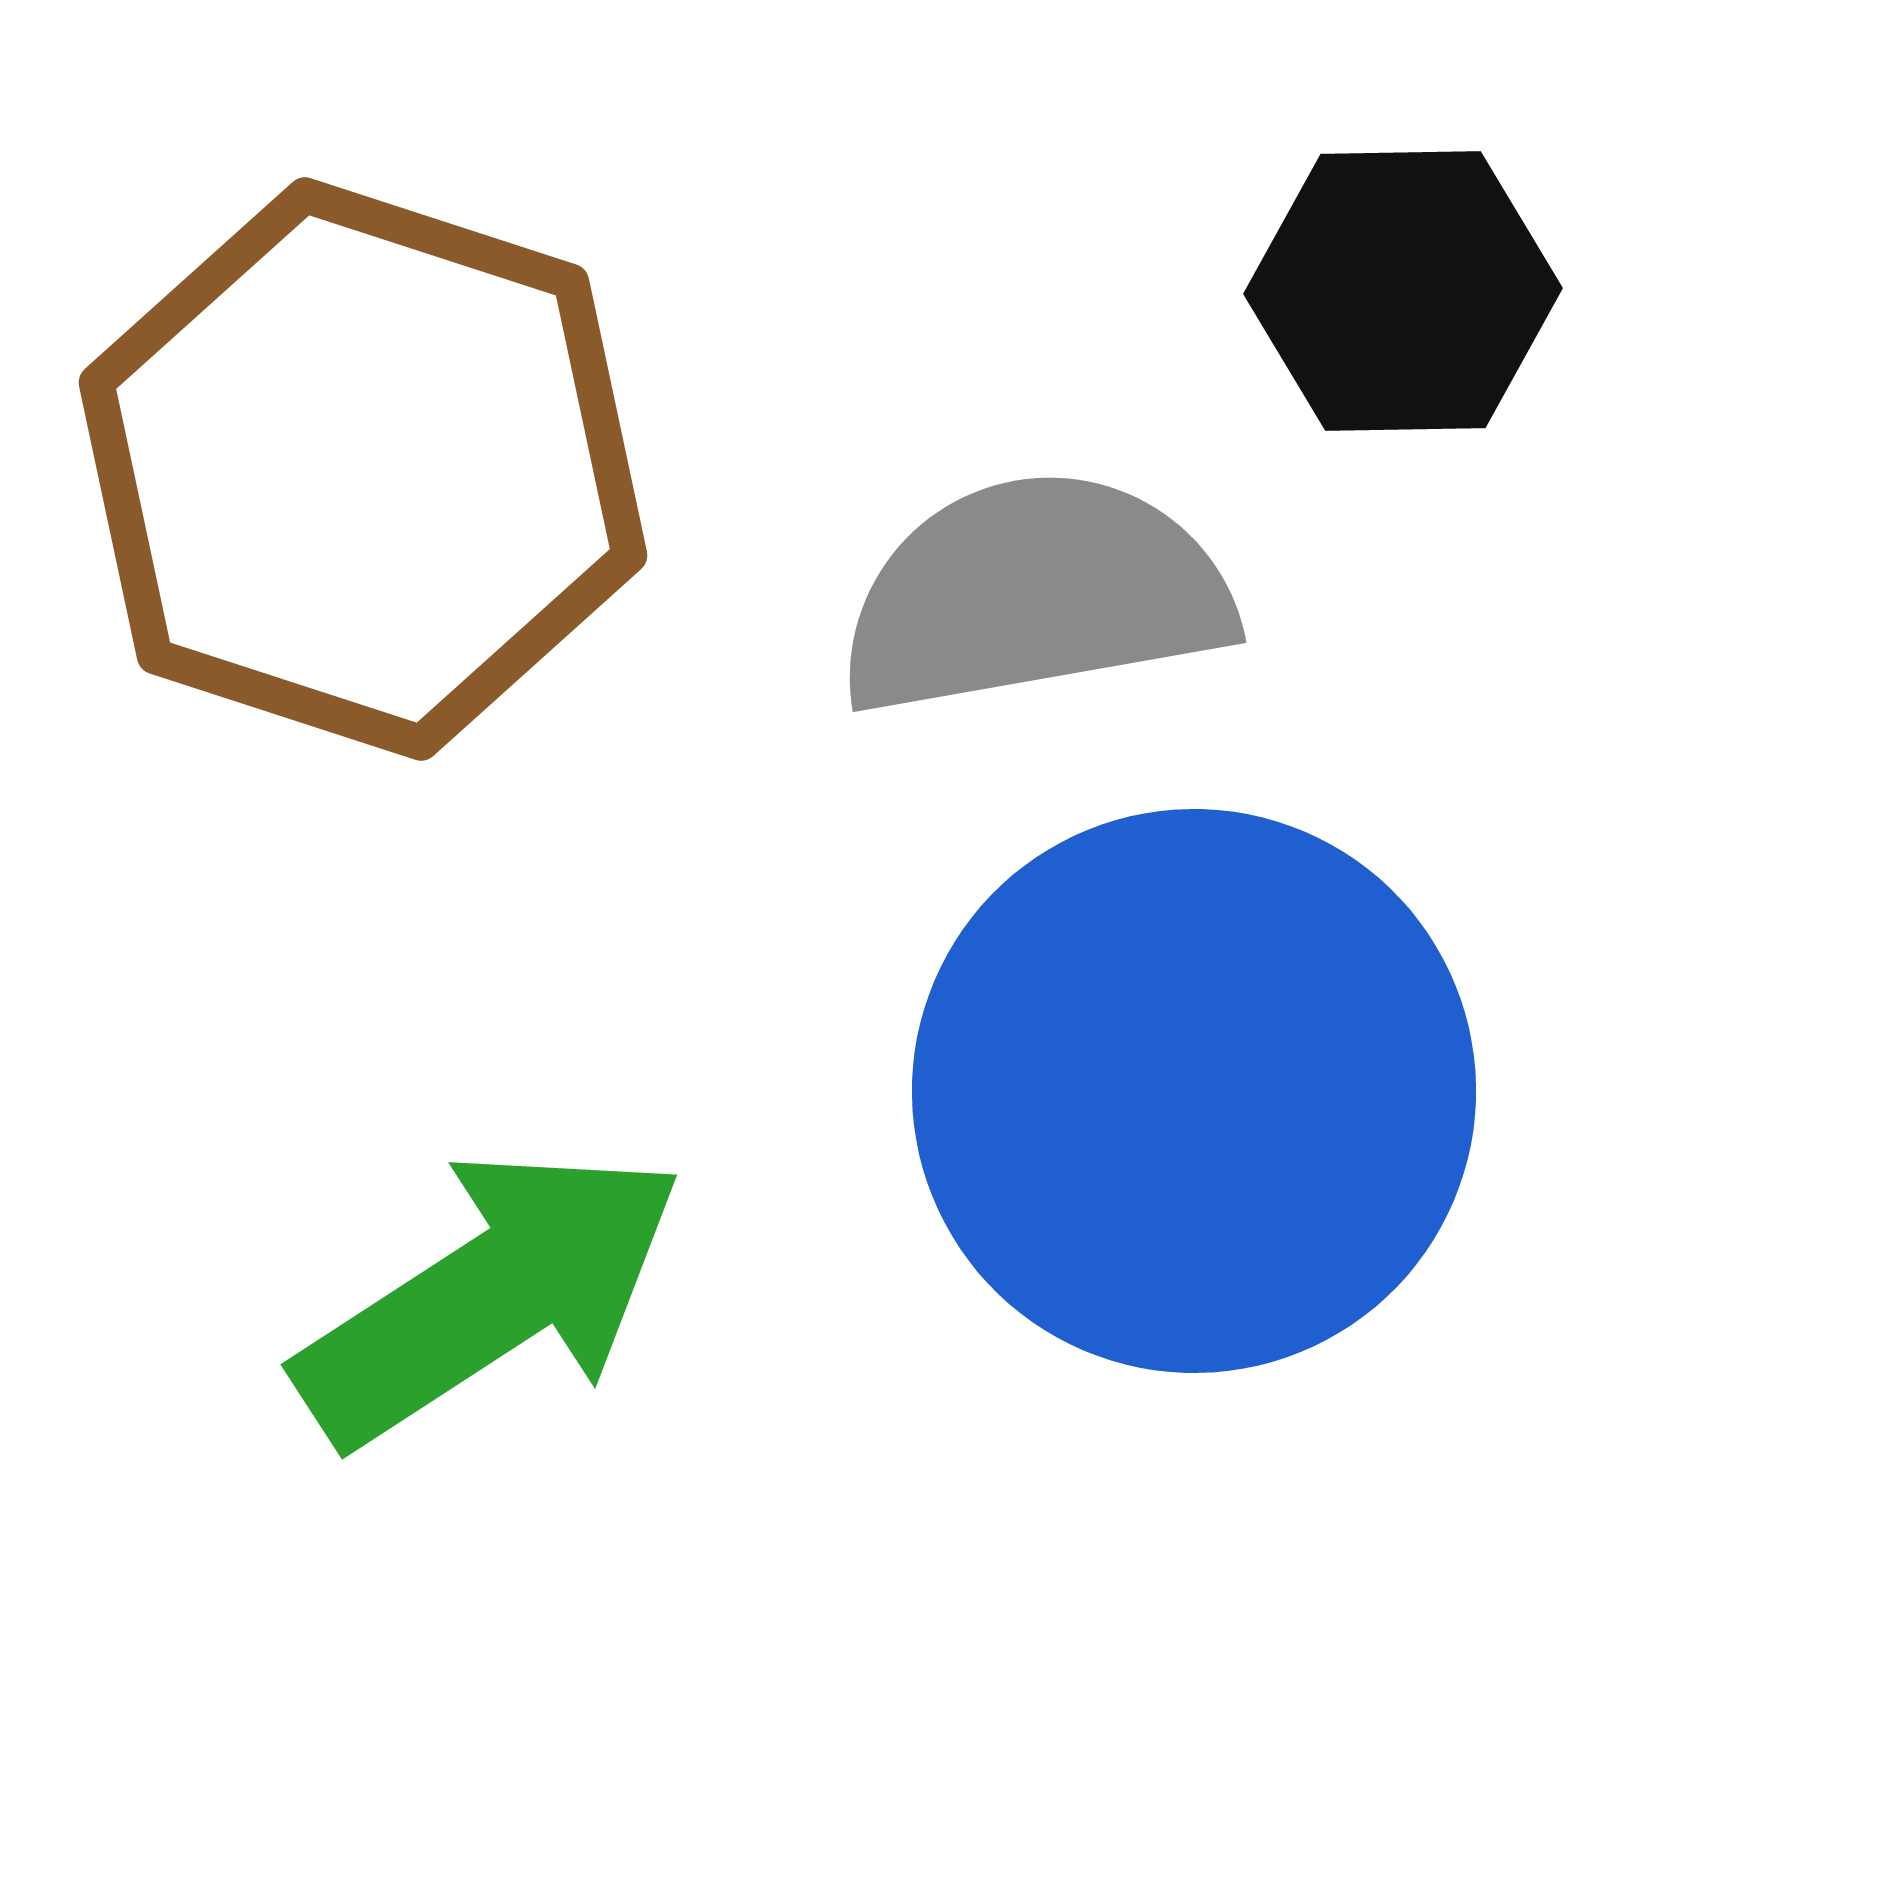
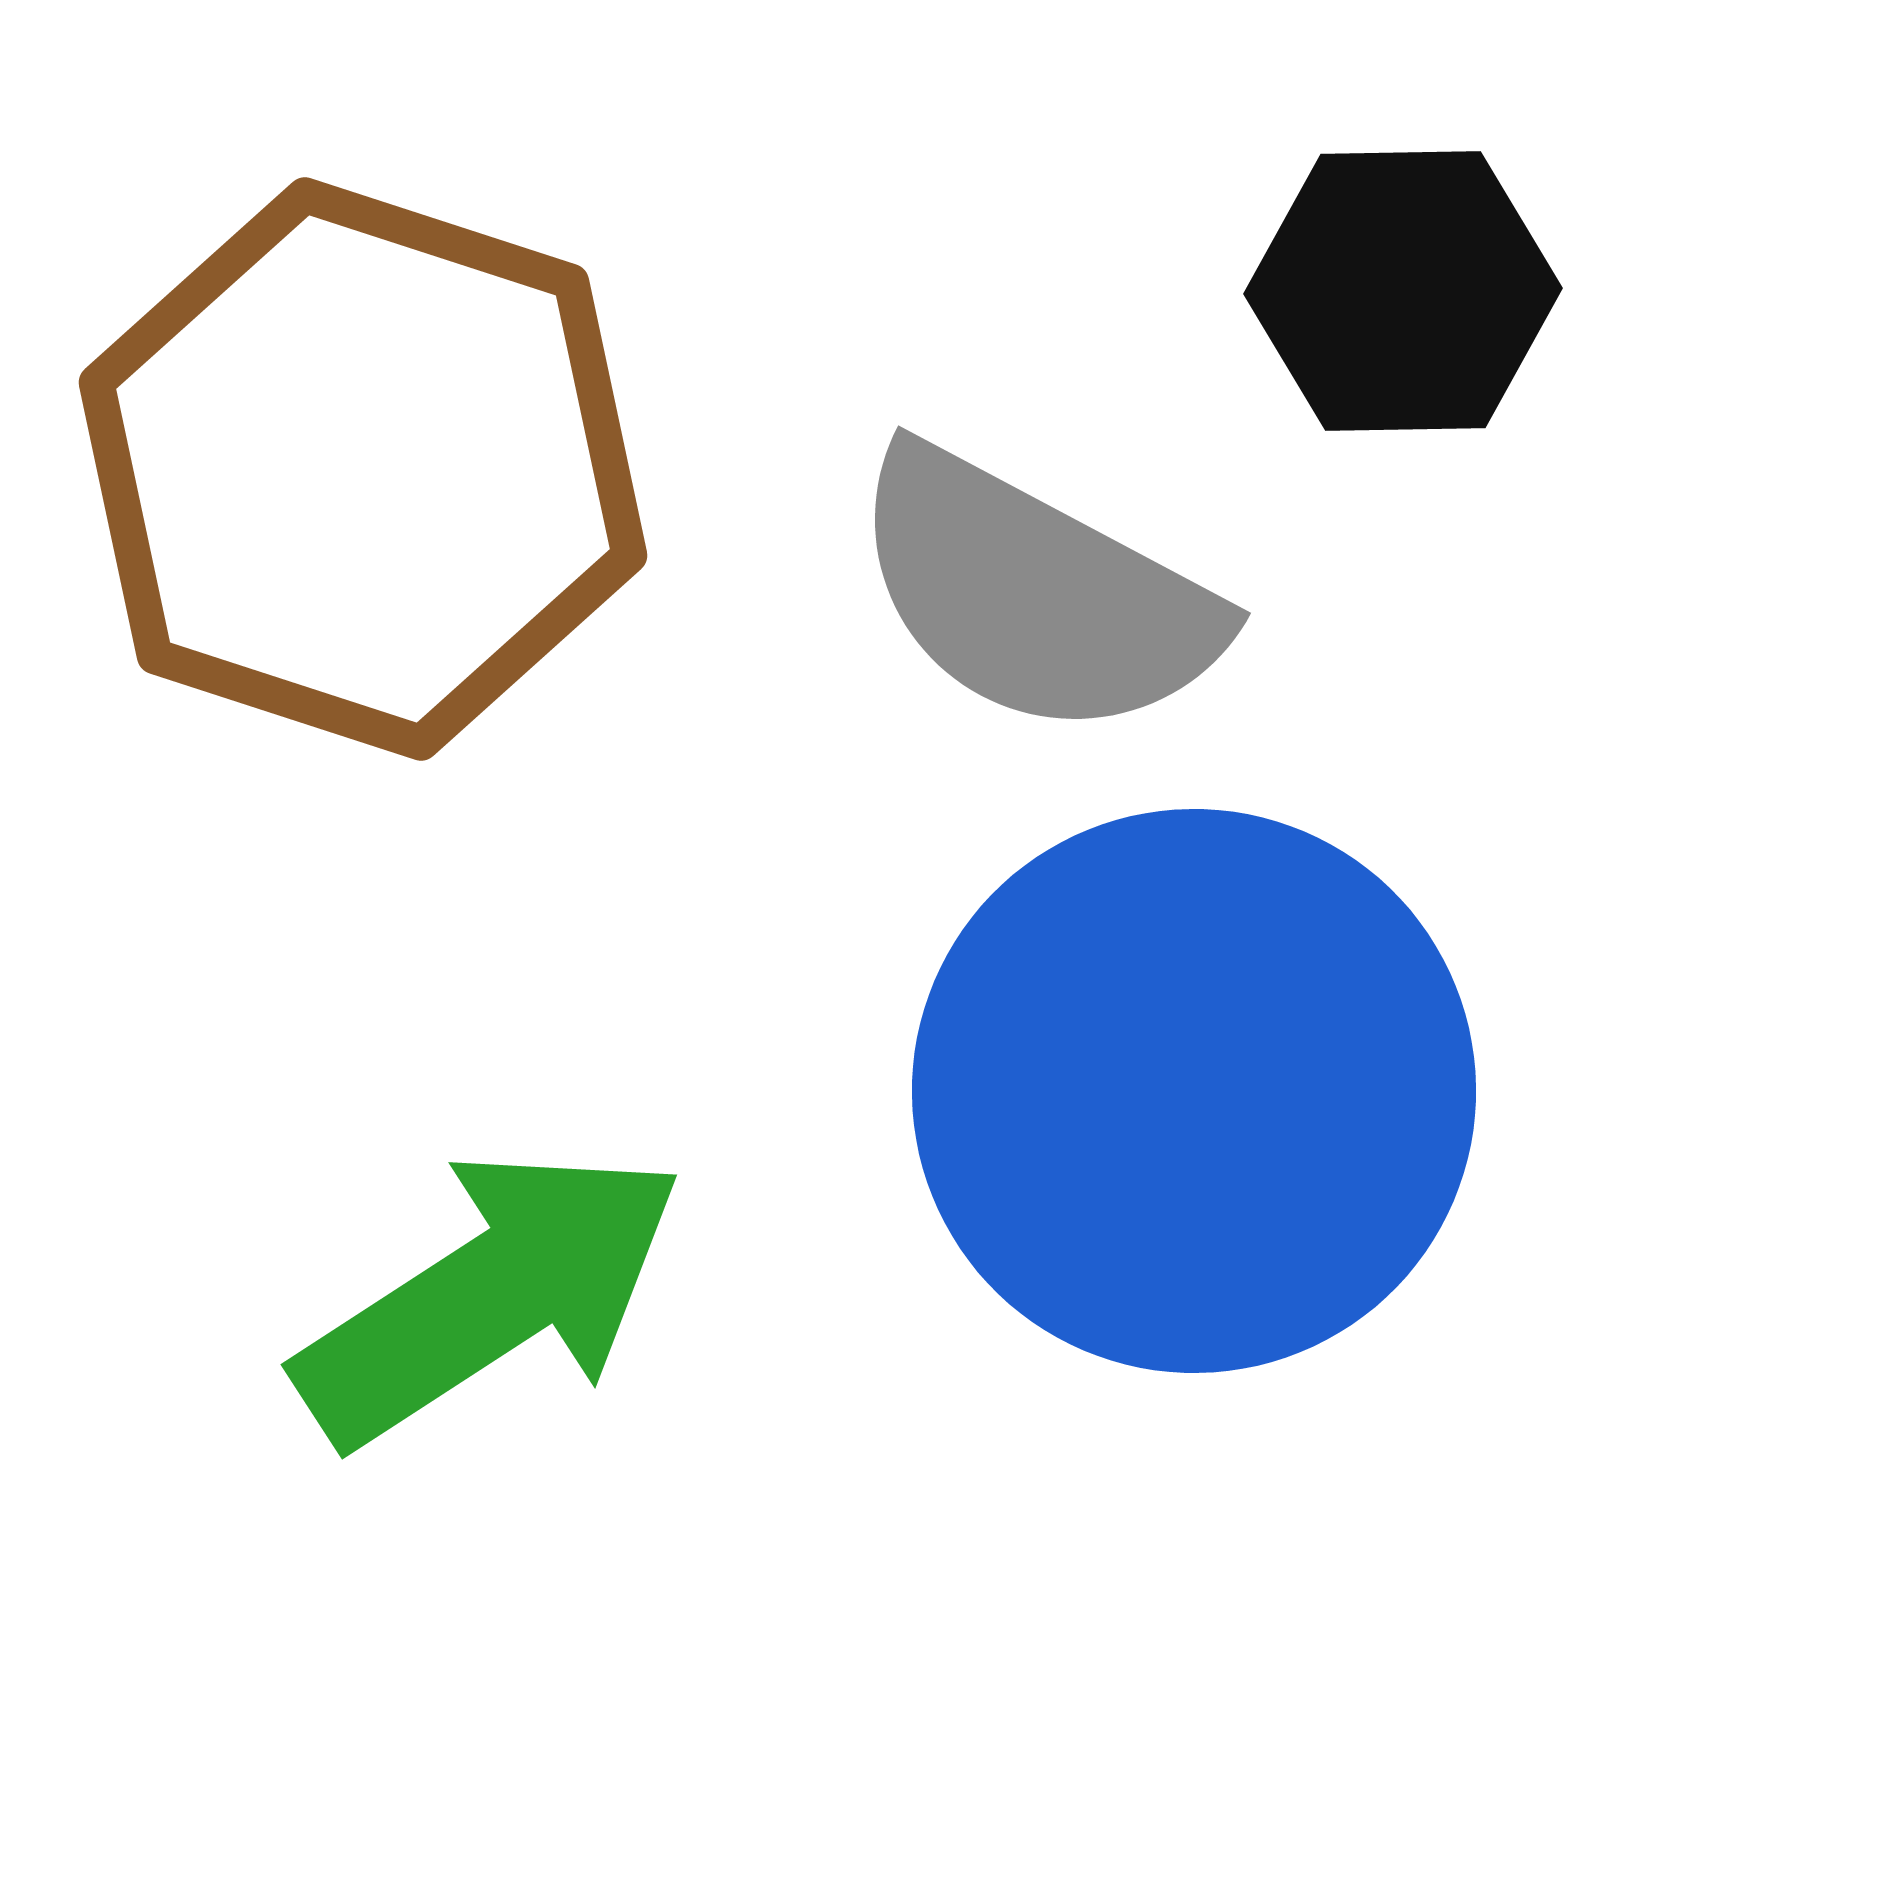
gray semicircle: rotated 142 degrees counterclockwise
